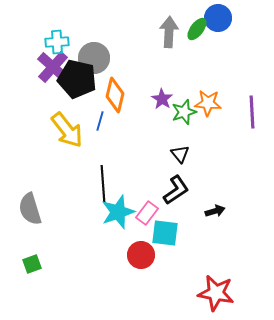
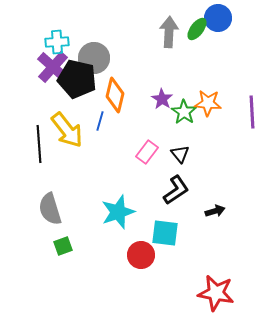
green star: rotated 20 degrees counterclockwise
black line: moved 64 px left, 40 px up
gray semicircle: moved 20 px right
pink rectangle: moved 61 px up
green square: moved 31 px right, 18 px up
